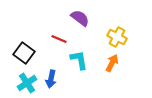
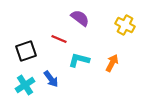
yellow cross: moved 8 px right, 12 px up
black square: moved 2 px right, 2 px up; rotated 35 degrees clockwise
cyan L-shape: rotated 65 degrees counterclockwise
blue arrow: rotated 48 degrees counterclockwise
cyan cross: moved 2 px left, 2 px down
